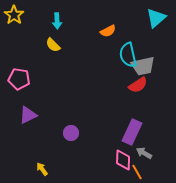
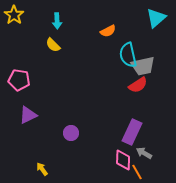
pink pentagon: moved 1 px down
